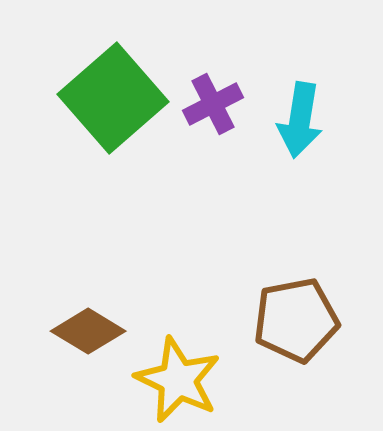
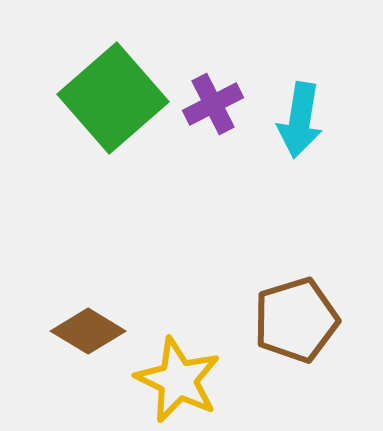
brown pentagon: rotated 6 degrees counterclockwise
